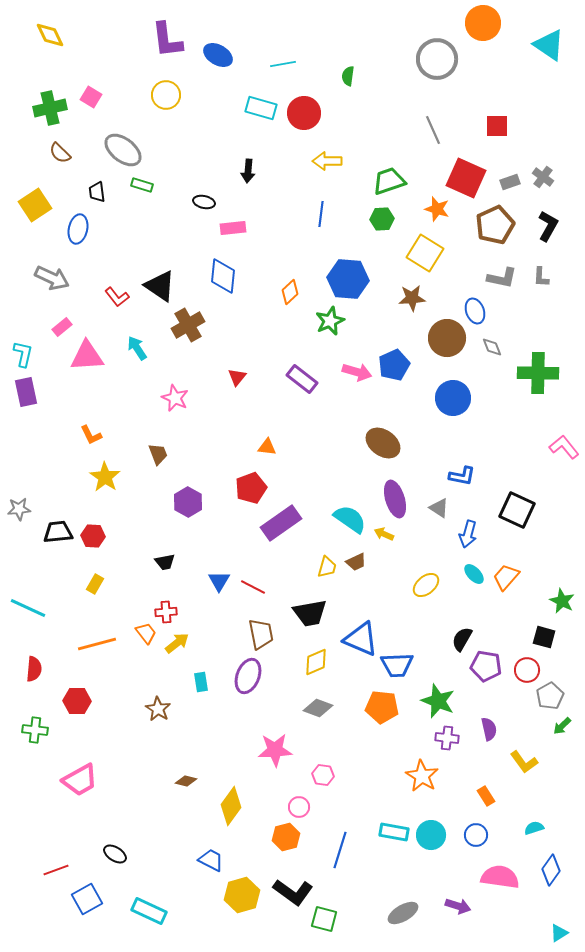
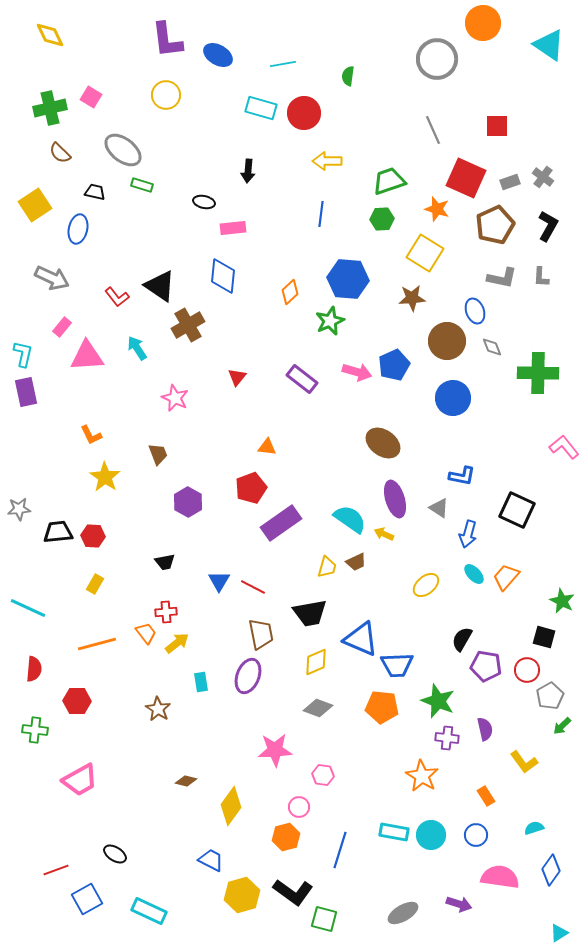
black trapezoid at (97, 192): moved 2 px left; rotated 110 degrees clockwise
pink rectangle at (62, 327): rotated 12 degrees counterclockwise
brown circle at (447, 338): moved 3 px down
purple semicircle at (489, 729): moved 4 px left
purple arrow at (458, 906): moved 1 px right, 2 px up
